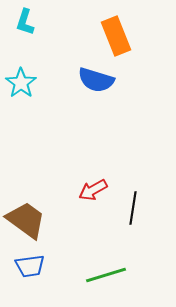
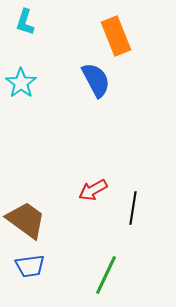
blue semicircle: rotated 135 degrees counterclockwise
green line: rotated 48 degrees counterclockwise
